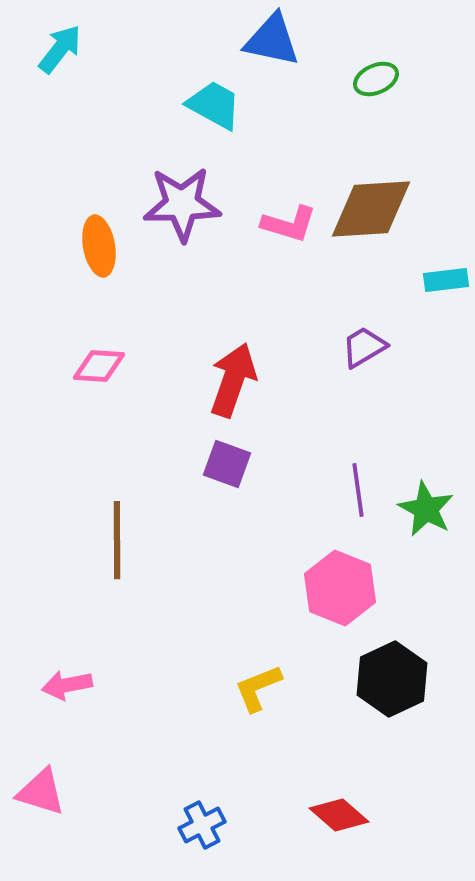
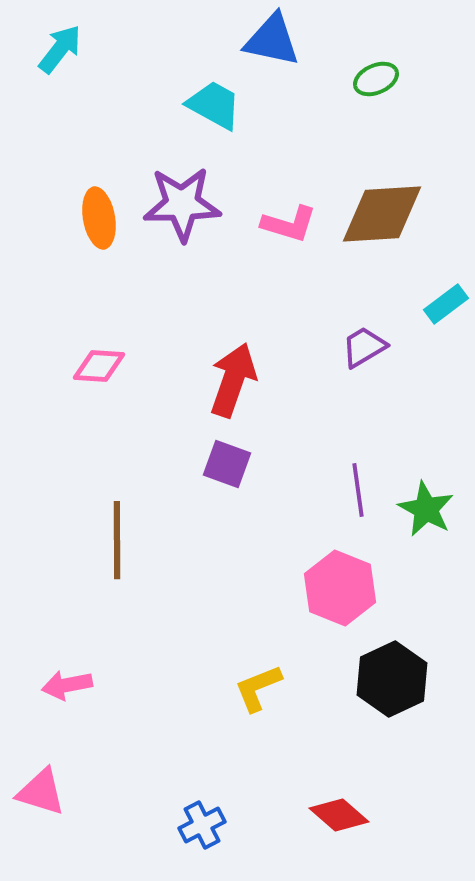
brown diamond: moved 11 px right, 5 px down
orange ellipse: moved 28 px up
cyan rectangle: moved 24 px down; rotated 30 degrees counterclockwise
